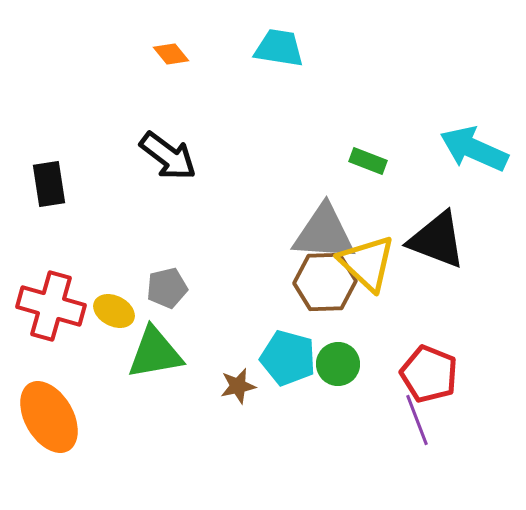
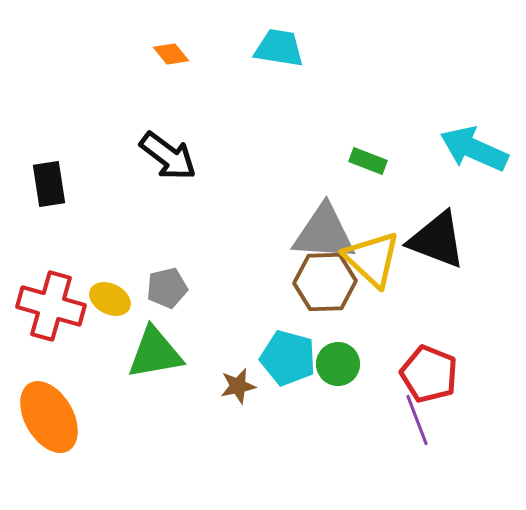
yellow triangle: moved 5 px right, 4 px up
yellow ellipse: moved 4 px left, 12 px up
